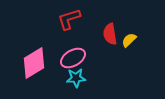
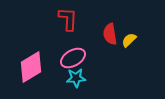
red L-shape: moved 1 px left; rotated 110 degrees clockwise
pink diamond: moved 3 px left, 4 px down
